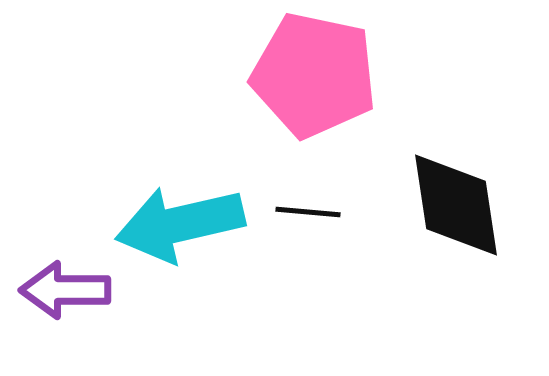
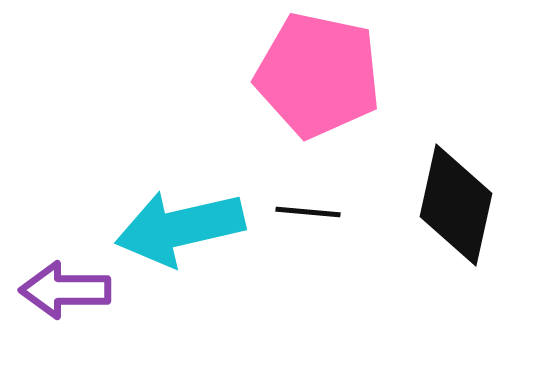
pink pentagon: moved 4 px right
black diamond: rotated 21 degrees clockwise
cyan arrow: moved 4 px down
